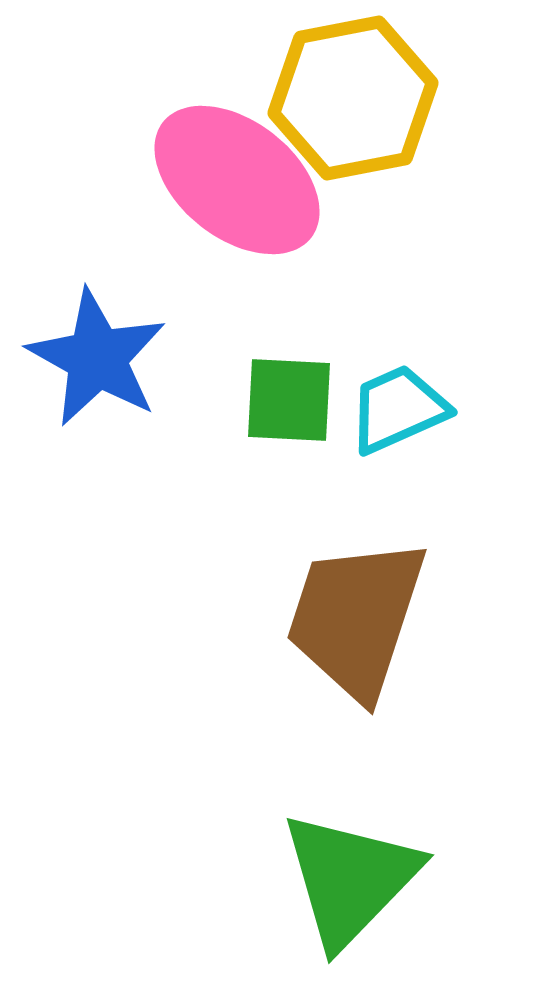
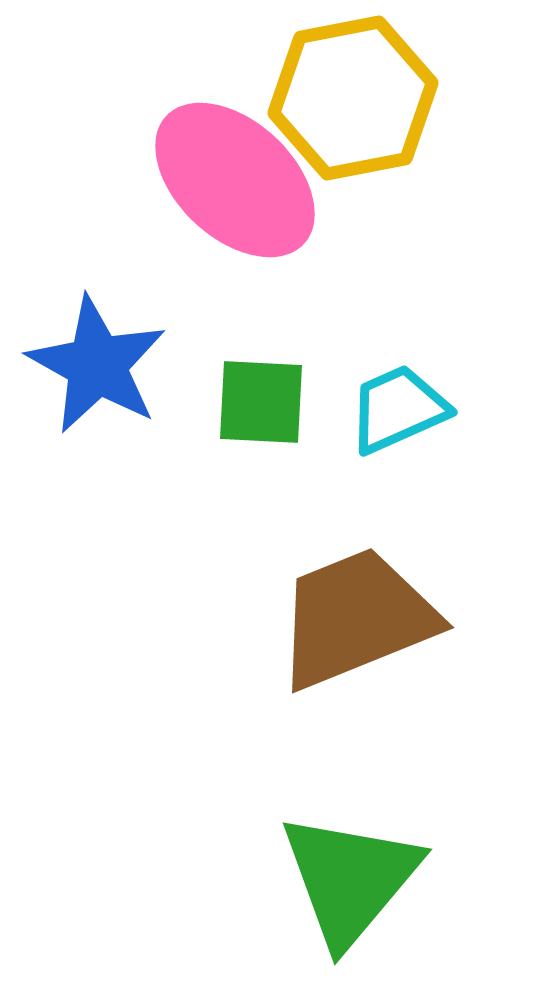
pink ellipse: moved 2 px left; rotated 5 degrees clockwise
blue star: moved 7 px down
green square: moved 28 px left, 2 px down
brown trapezoid: rotated 50 degrees clockwise
green triangle: rotated 4 degrees counterclockwise
